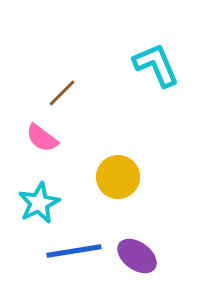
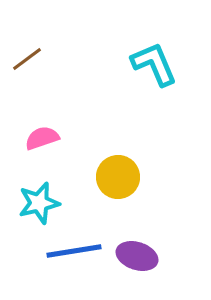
cyan L-shape: moved 2 px left, 1 px up
brown line: moved 35 px left, 34 px up; rotated 8 degrees clockwise
pink semicircle: rotated 124 degrees clockwise
cyan star: rotated 12 degrees clockwise
purple ellipse: rotated 18 degrees counterclockwise
